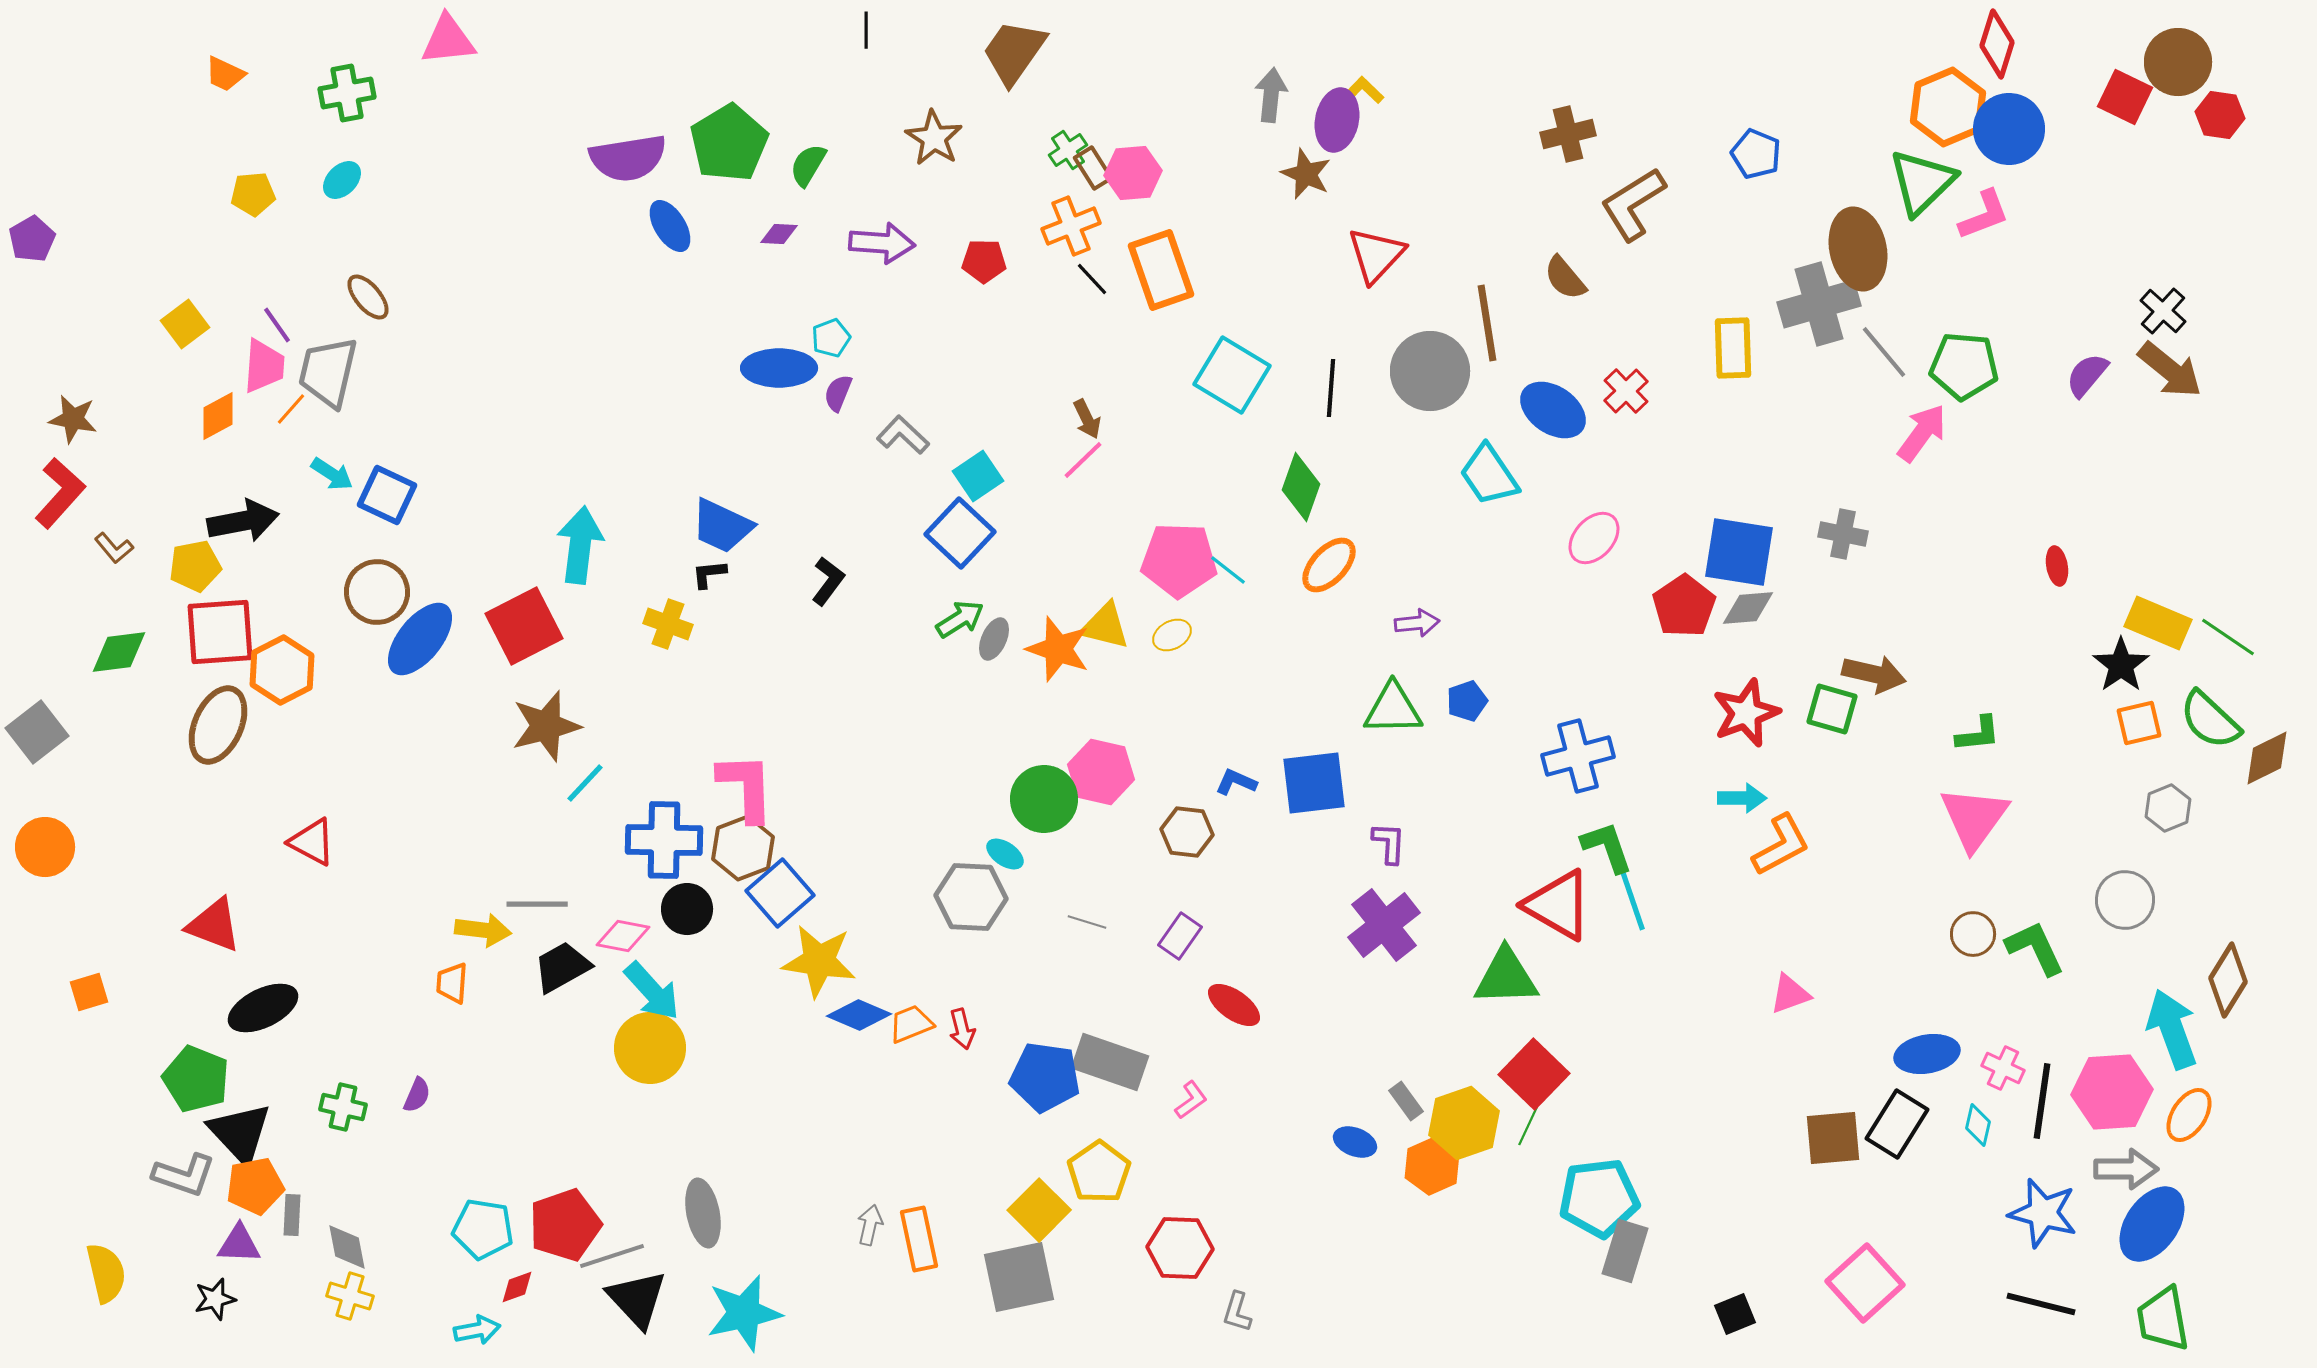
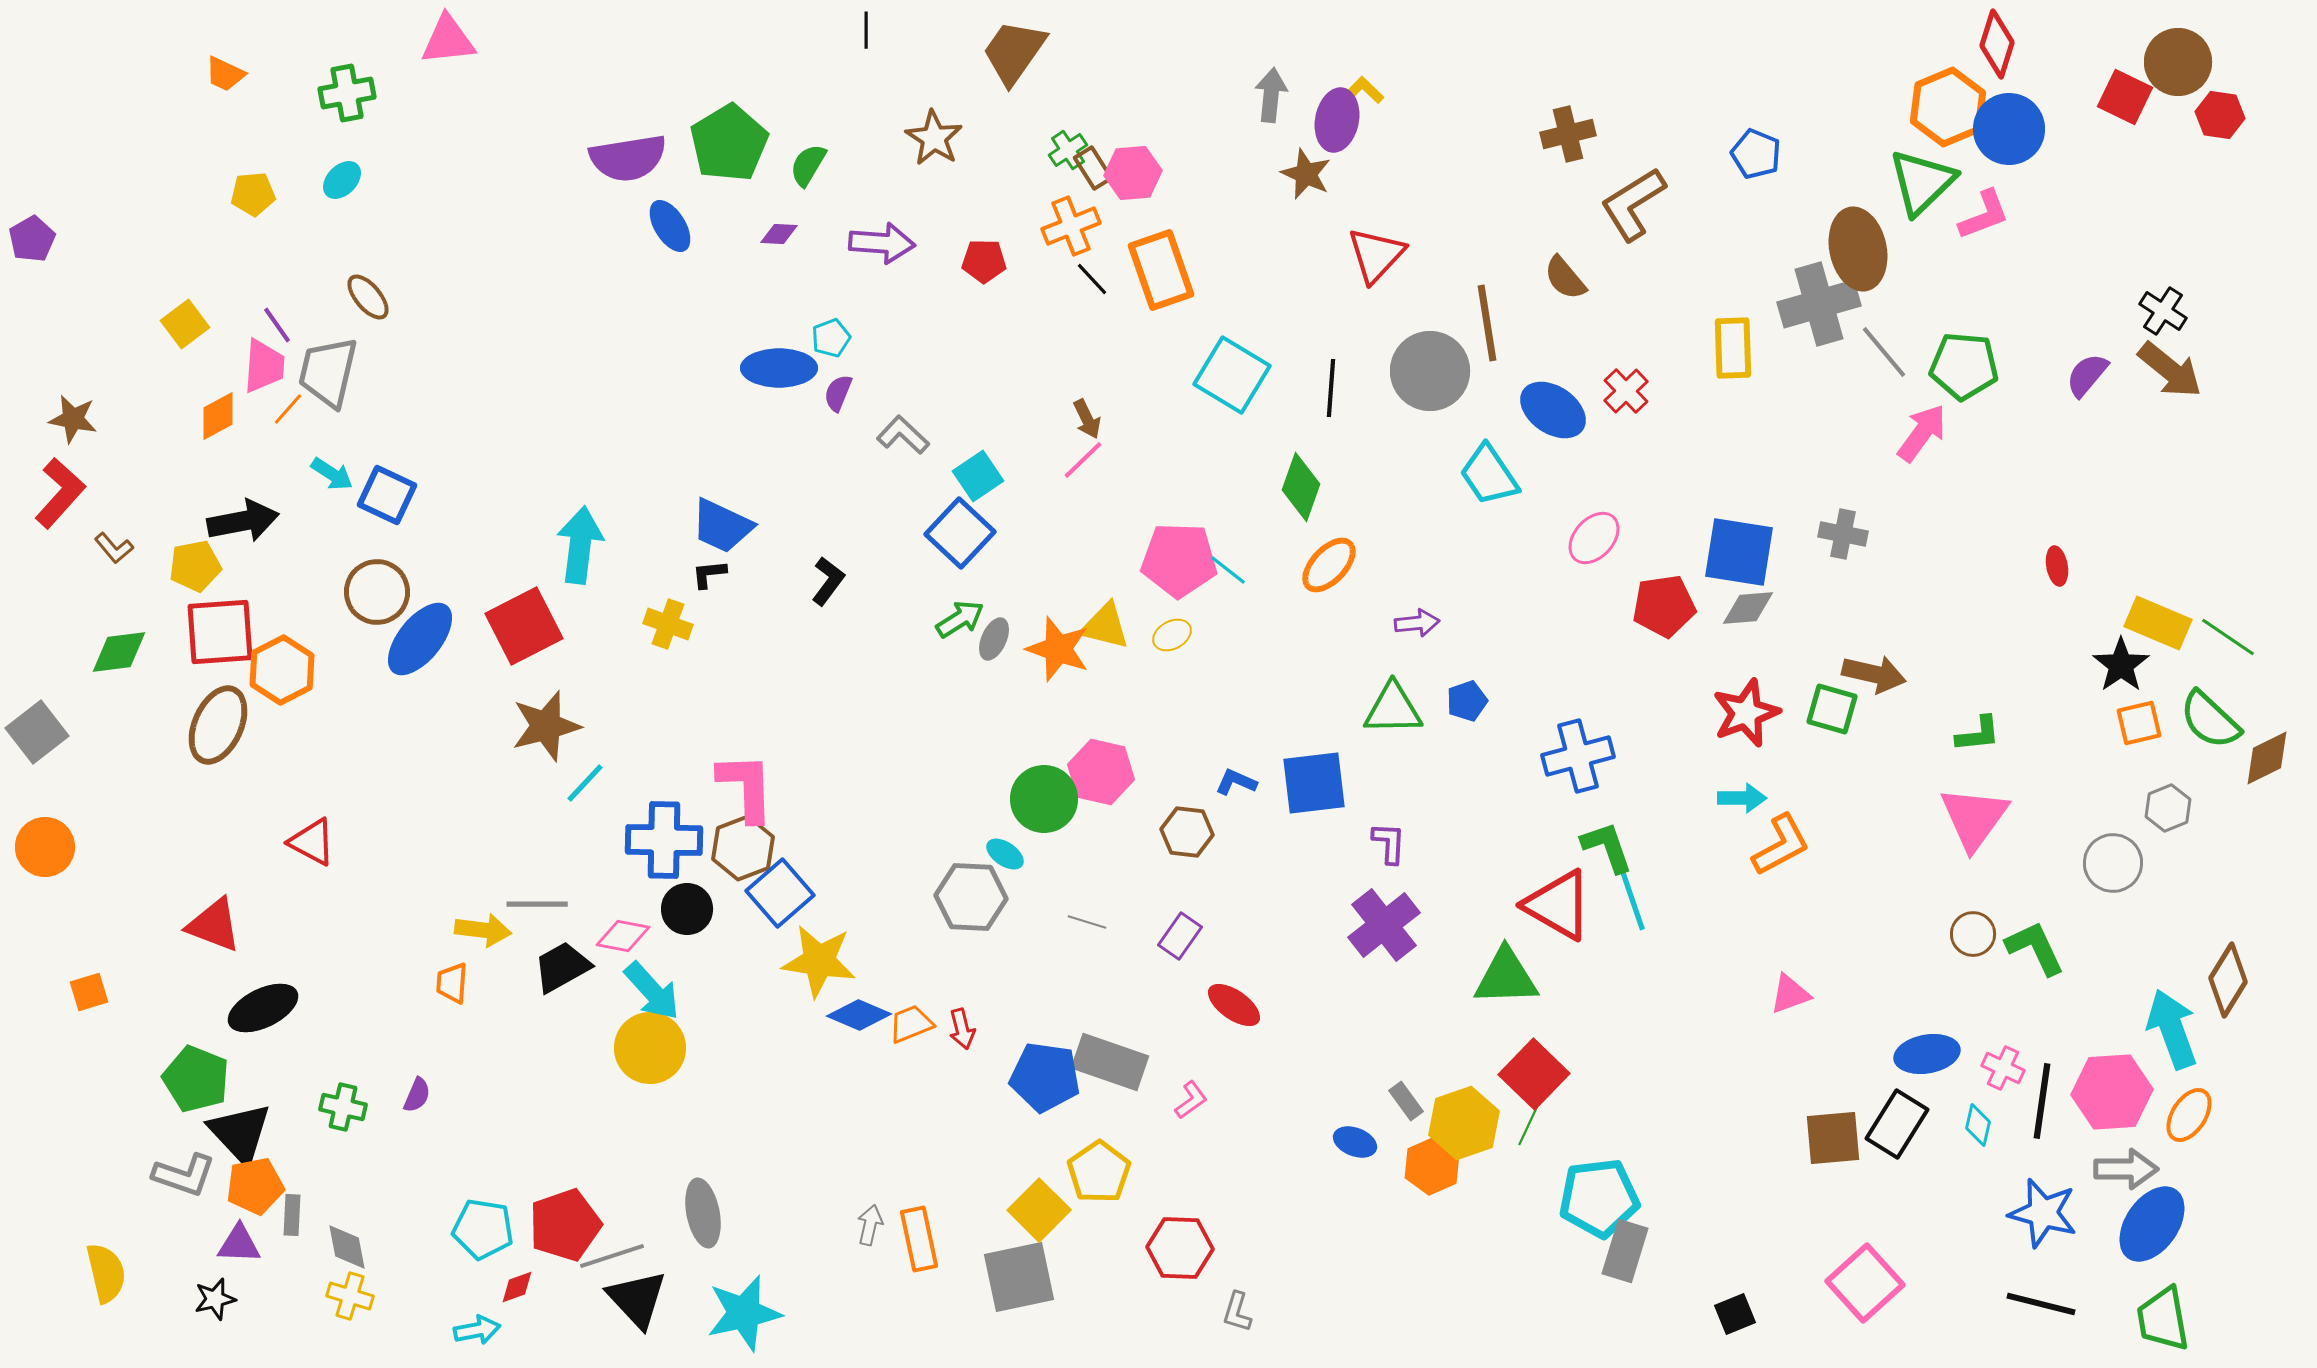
black cross at (2163, 311): rotated 9 degrees counterclockwise
orange line at (291, 409): moved 3 px left
red pentagon at (1684, 606): moved 20 px left; rotated 26 degrees clockwise
gray circle at (2125, 900): moved 12 px left, 37 px up
